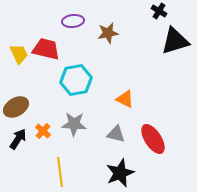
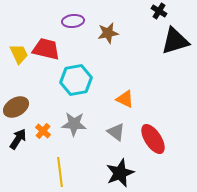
gray triangle: moved 2 px up; rotated 24 degrees clockwise
